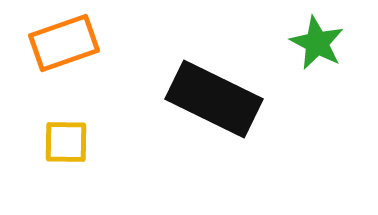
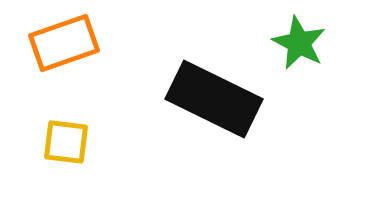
green star: moved 18 px left
yellow square: rotated 6 degrees clockwise
